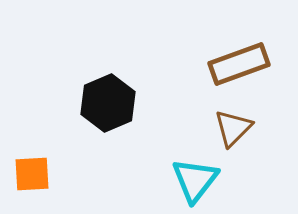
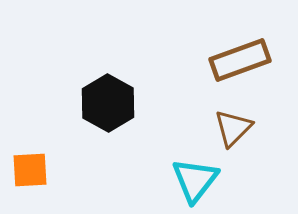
brown rectangle: moved 1 px right, 4 px up
black hexagon: rotated 8 degrees counterclockwise
orange square: moved 2 px left, 4 px up
